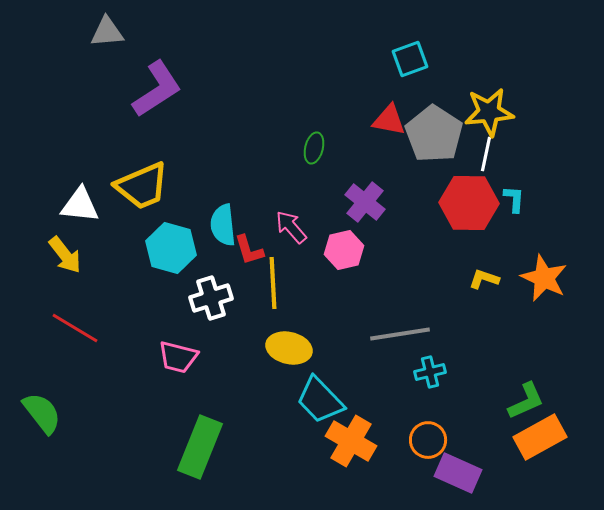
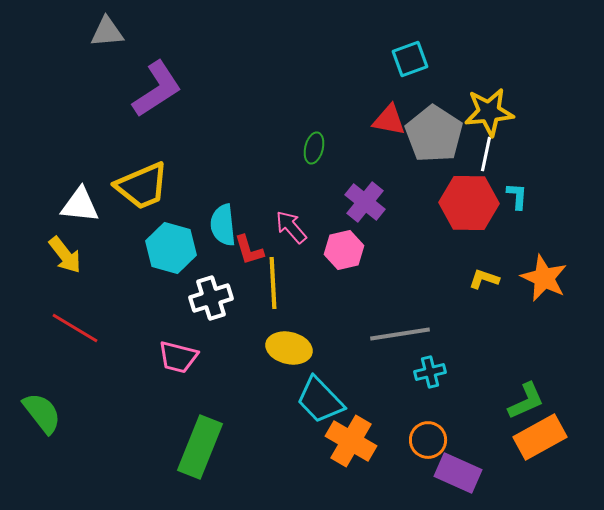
cyan L-shape: moved 3 px right, 3 px up
